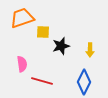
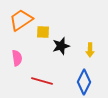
orange trapezoid: moved 1 px left, 2 px down; rotated 15 degrees counterclockwise
pink semicircle: moved 5 px left, 6 px up
